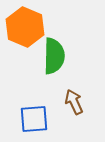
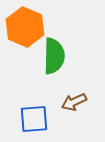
brown arrow: rotated 90 degrees counterclockwise
